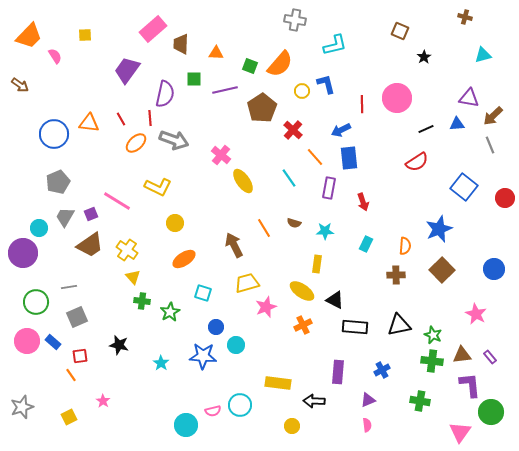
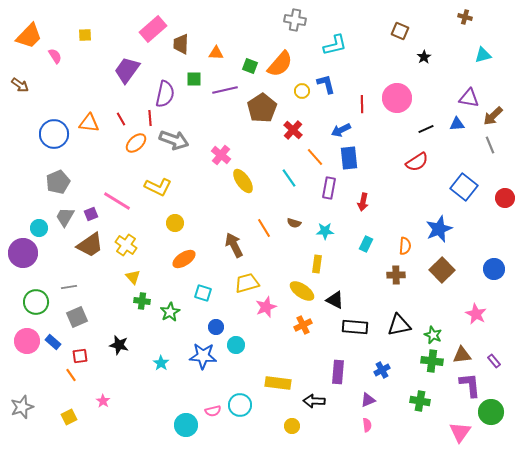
red arrow at (363, 202): rotated 30 degrees clockwise
yellow cross at (127, 250): moved 1 px left, 5 px up
purple rectangle at (490, 357): moved 4 px right, 4 px down
